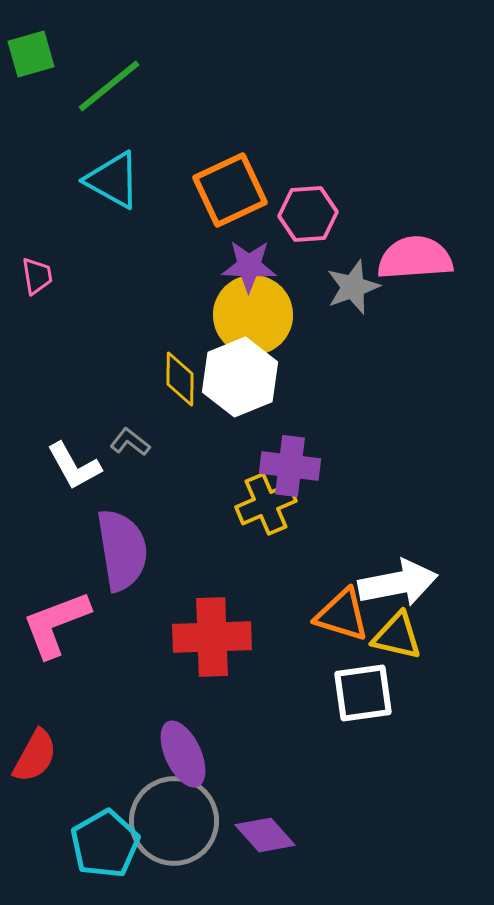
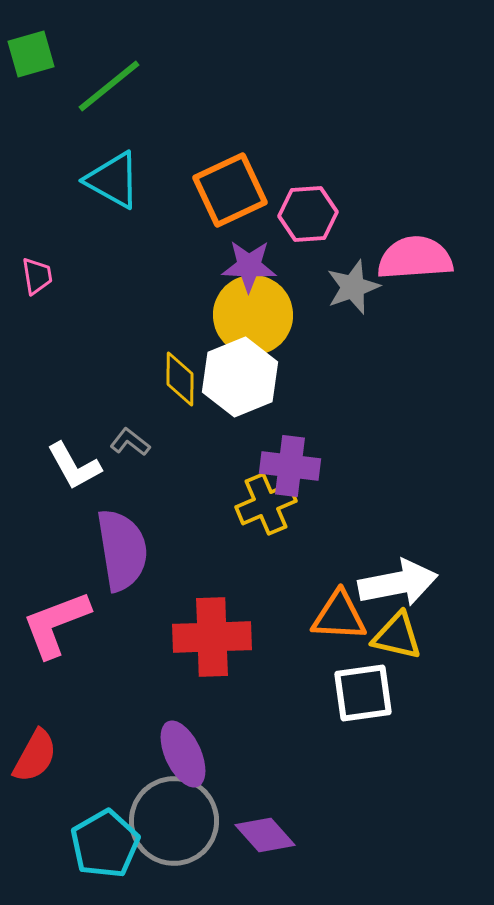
orange triangle: moved 3 px left, 1 px down; rotated 14 degrees counterclockwise
